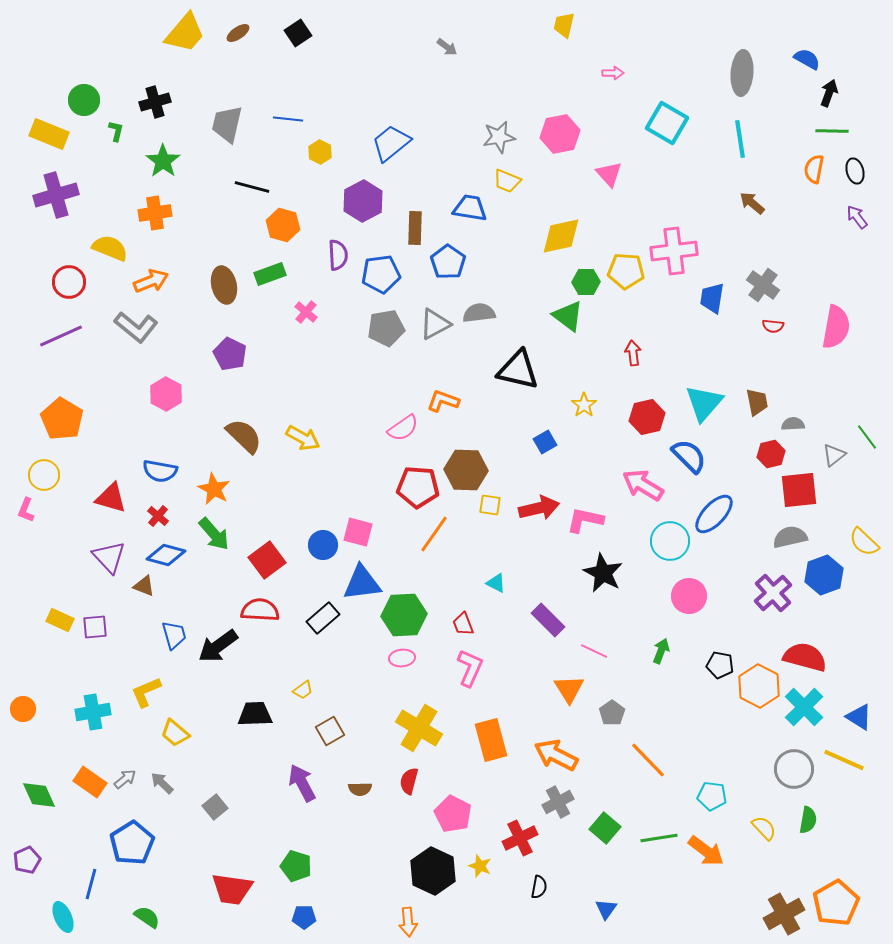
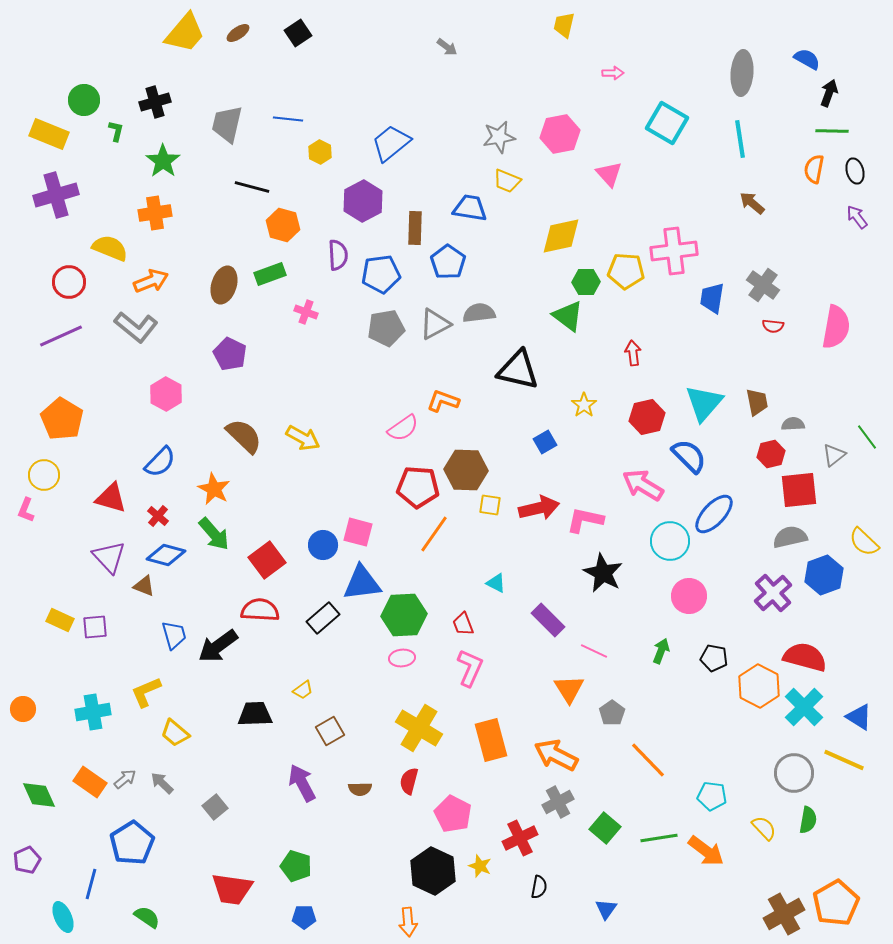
brown ellipse at (224, 285): rotated 30 degrees clockwise
pink cross at (306, 312): rotated 20 degrees counterclockwise
blue semicircle at (160, 471): moved 9 px up; rotated 56 degrees counterclockwise
black pentagon at (720, 665): moved 6 px left, 7 px up
gray circle at (794, 769): moved 4 px down
